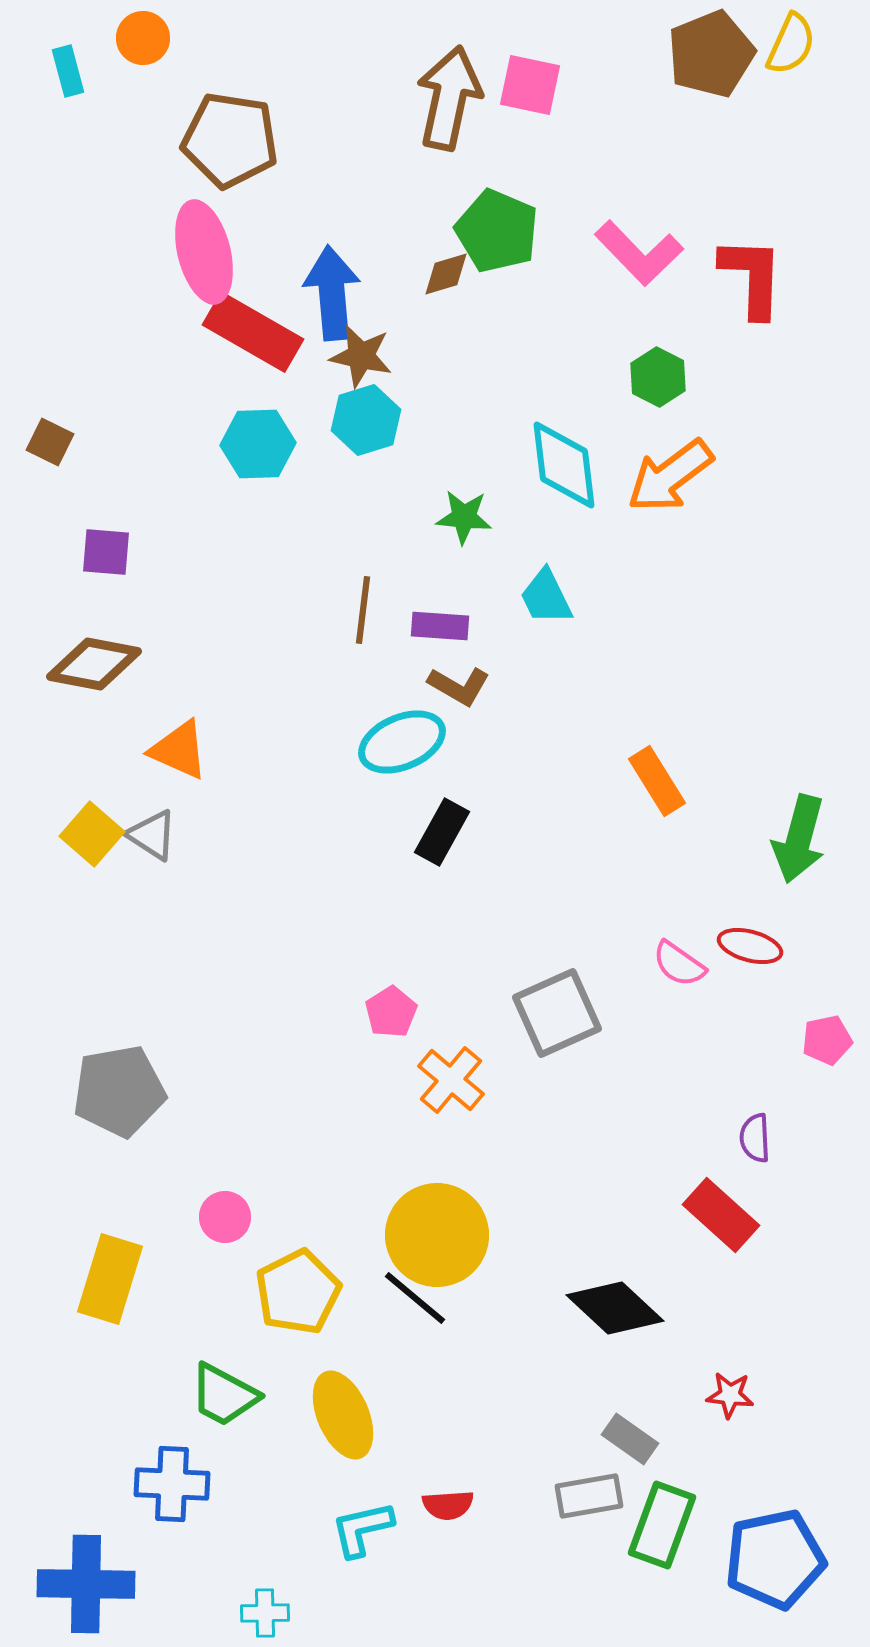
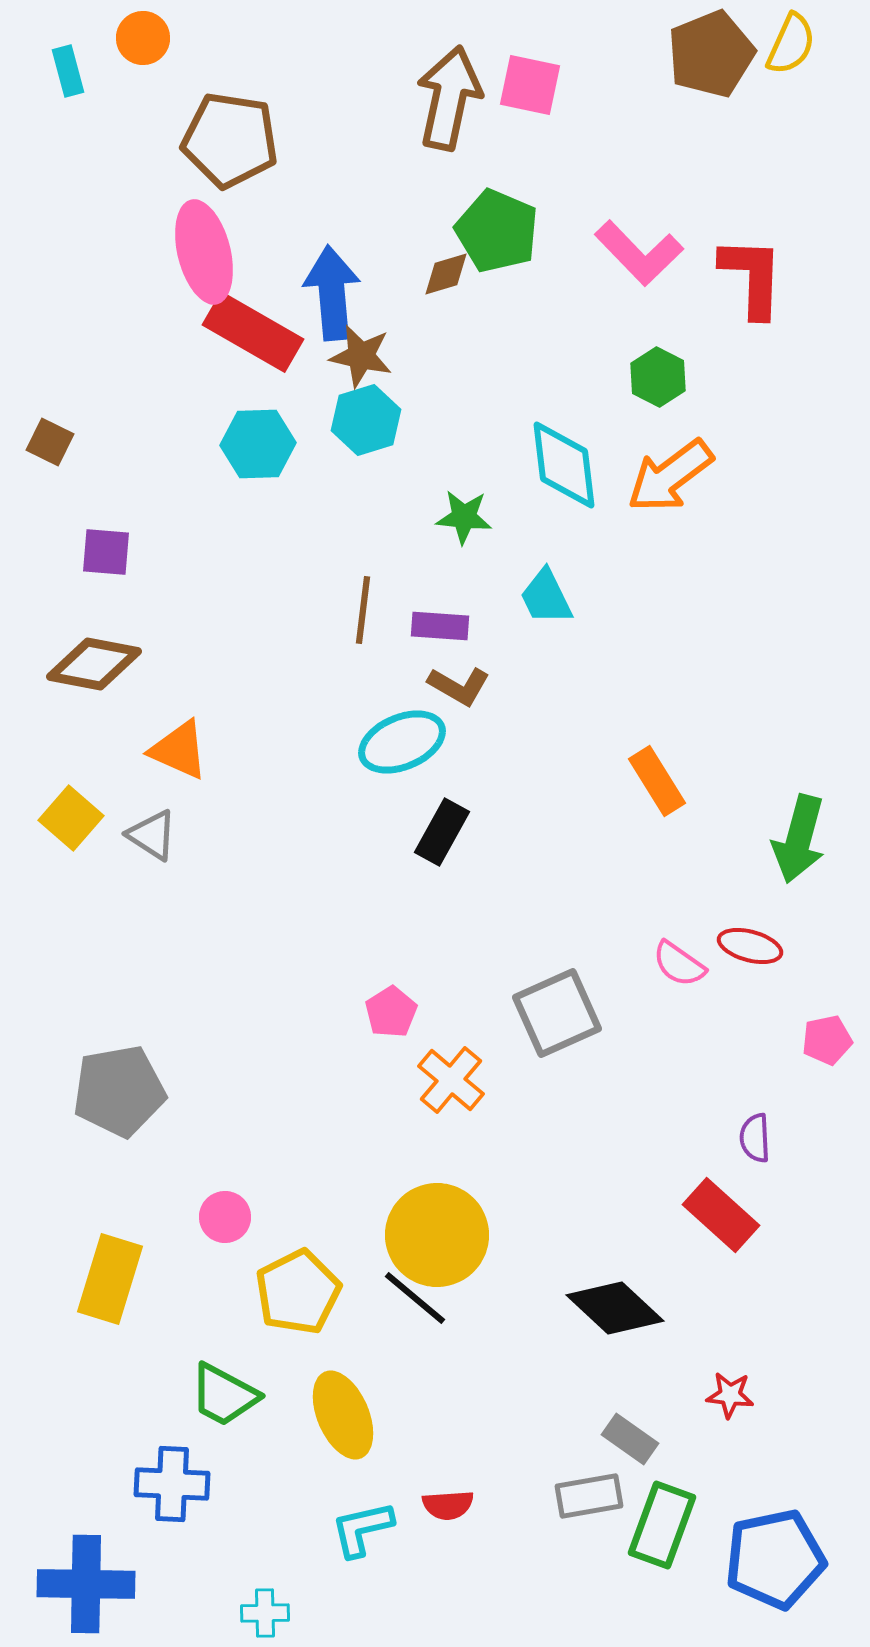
yellow square at (92, 834): moved 21 px left, 16 px up
